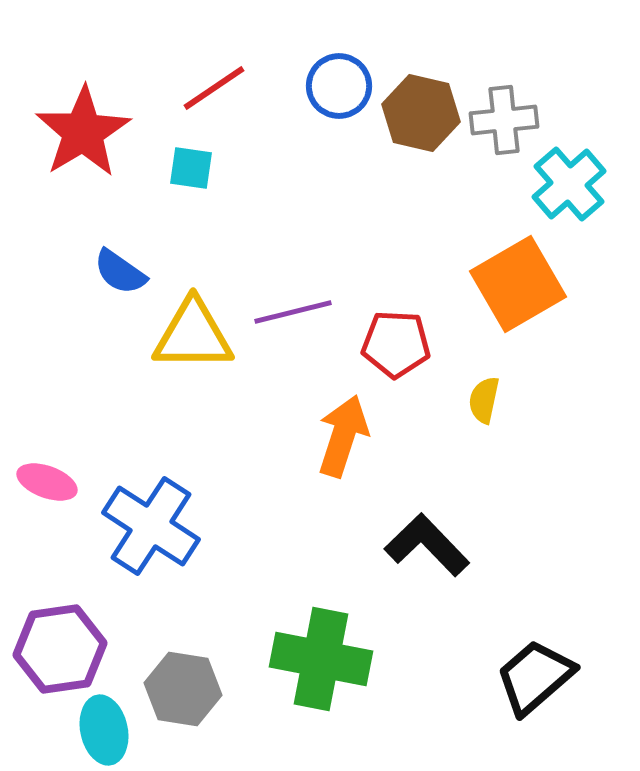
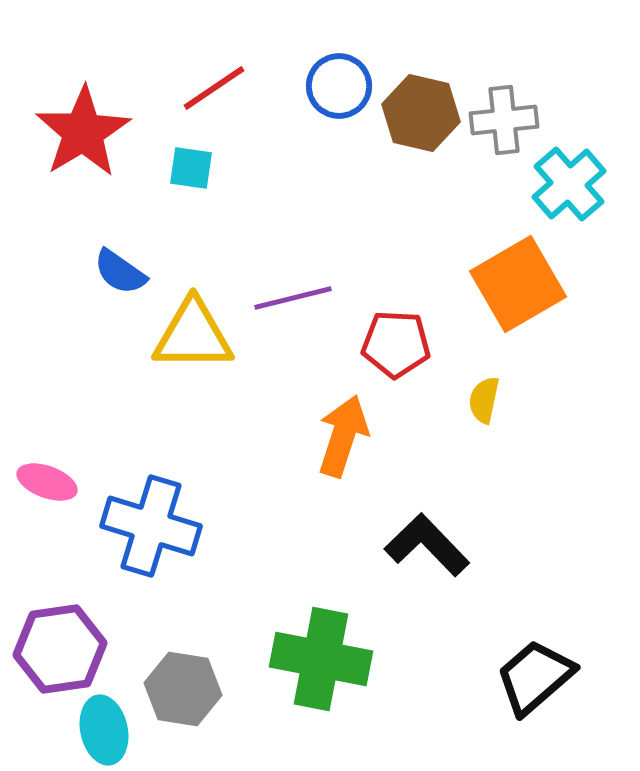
purple line: moved 14 px up
blue cross: rotated 16 degrees counterclockwise
